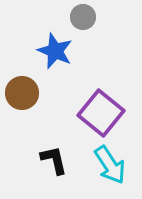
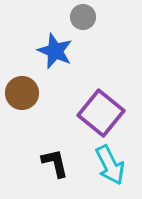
black L-shape: moved 1 px right, 3 px down
cyan arrow: rotated 6 degrees clockwise
